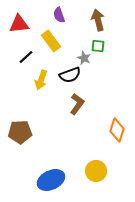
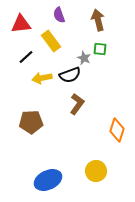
red triangle: moved 2 px right
green square: moved 2 px right, 3 px down
yellow arrow: moved 1 px right, 2 px up; rotated 60 degrees clockwise
brown pentagon: moved 11 px right, 10 px up
blue ellipse: moved 3 px left
